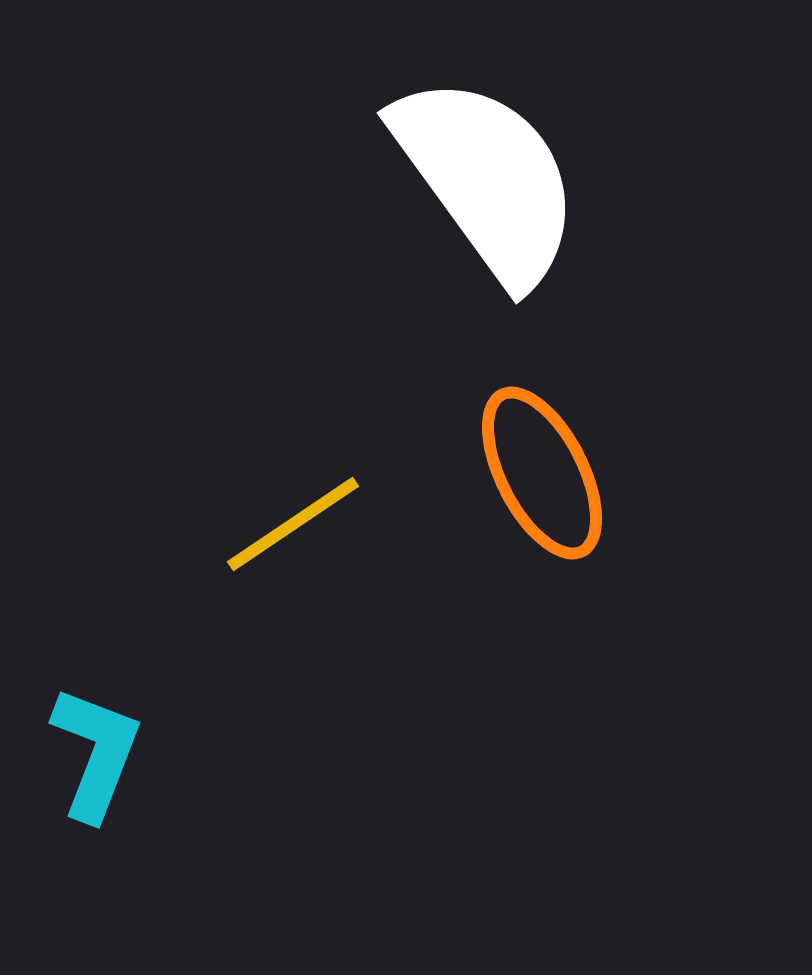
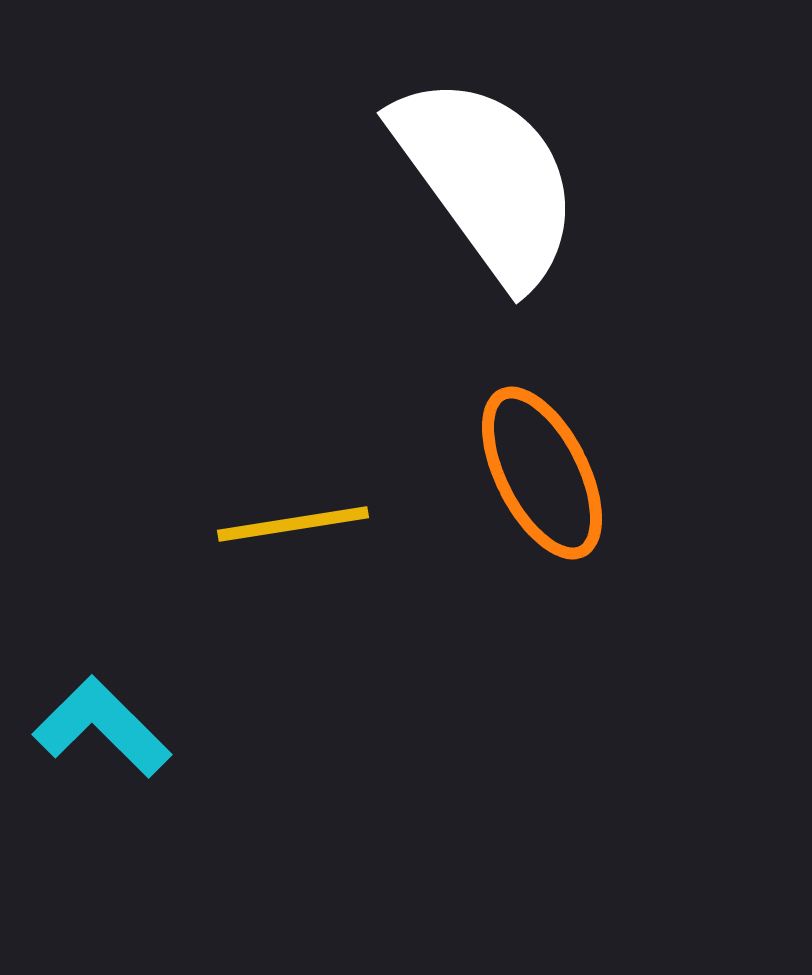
yellow line: rotated 25 degrees clockwise
cyan L-shape: moved 6 px right, 26 px up; rotated 66 degrees counterclockwise
